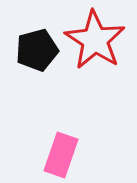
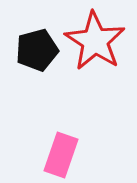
red star: moved 1 px down
